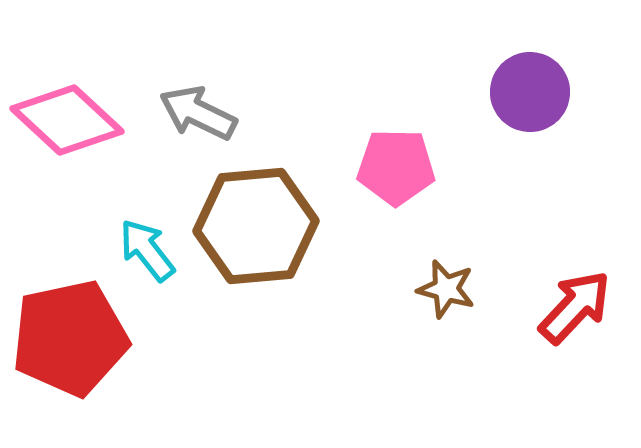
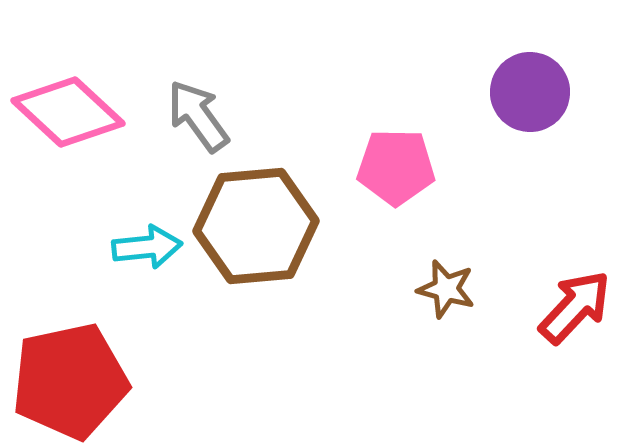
gray arrow: moved 3 px down; rotated 28 degrees clockwise
pink diamond: moved 1 px right, 8 px up
cyan arrow: moved 3 px up; rotated 122 degrees clockwise
red pentagon: moved 43 px down
